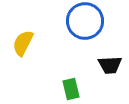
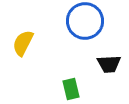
black trapezoid: moved 1 px left, 1 px up
